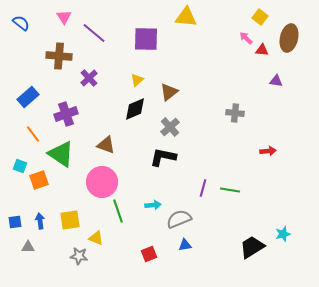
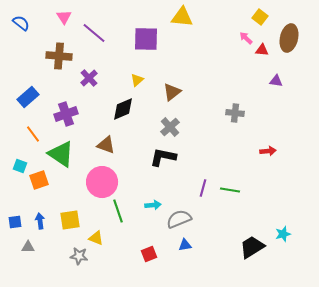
yellow triangle at (186, 17): moved 4 px left
brown triangle at (169, 92): moved 3 px right
black diamond at (135, 109): moved 12 px left
